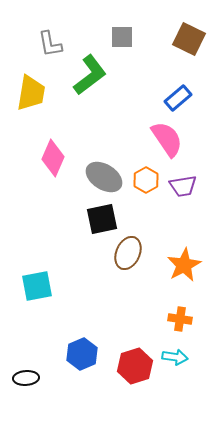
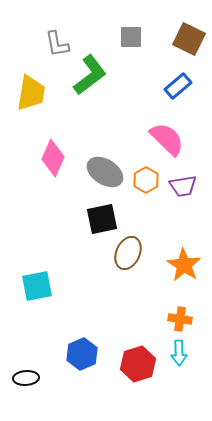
gray square: moved 9 px right
gray L-shape: moved 7 px right
blue rectangle: moved 12 px up
pink semicircle: rotated 12 degrees counterclockwise
gray ellipse: moved 1 px right, 5 px up
orange star: rotated 12 degrees counterclockwise
cyan arrow: moved 4 px right, 4 px up; rotated 80 degrees clockwise
red hexagon: moved 3 px right, 2 px up
